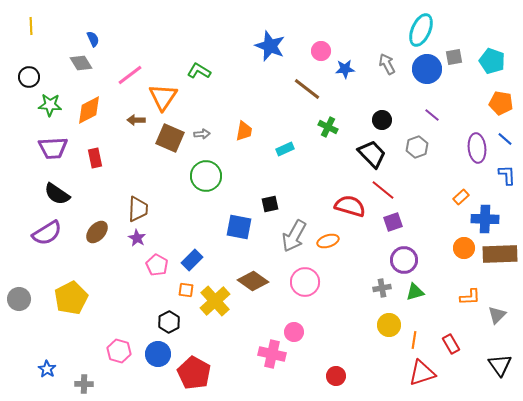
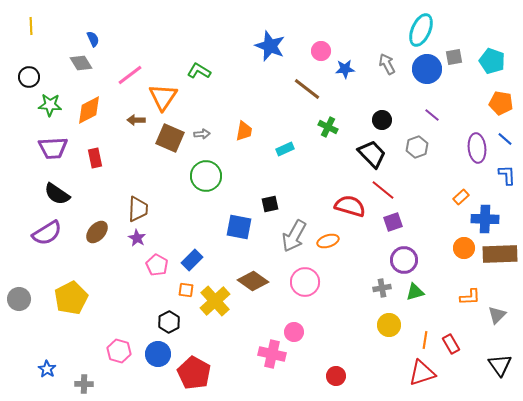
orange line at (414, 340): moved 11 px right
